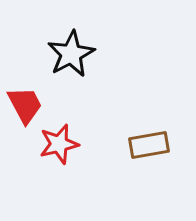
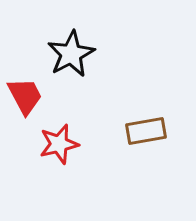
red trapezoid: moved 9 px up
brown rectangle: moved 3 px left, 14 px up
